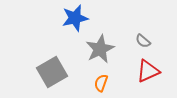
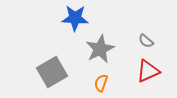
blue star: rotated 16 degrees clockwise
gray semicircle: moved 3 px right
